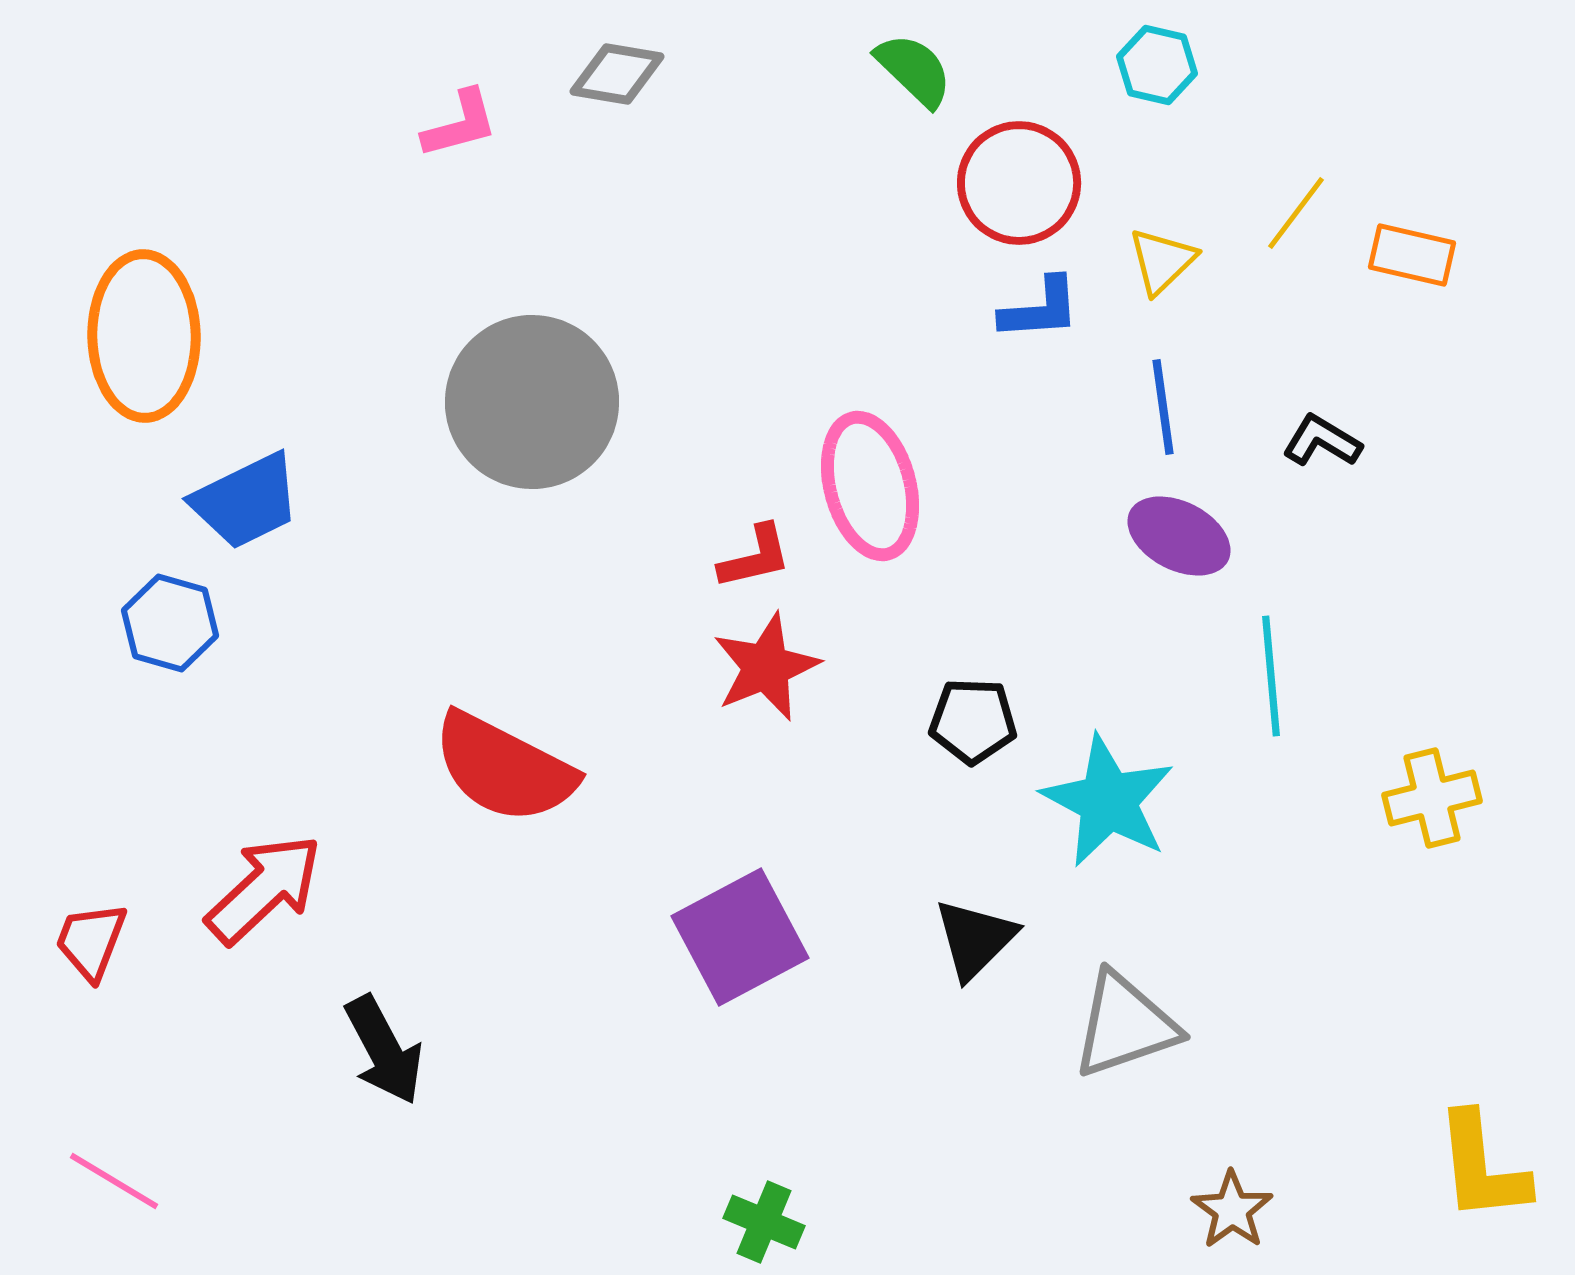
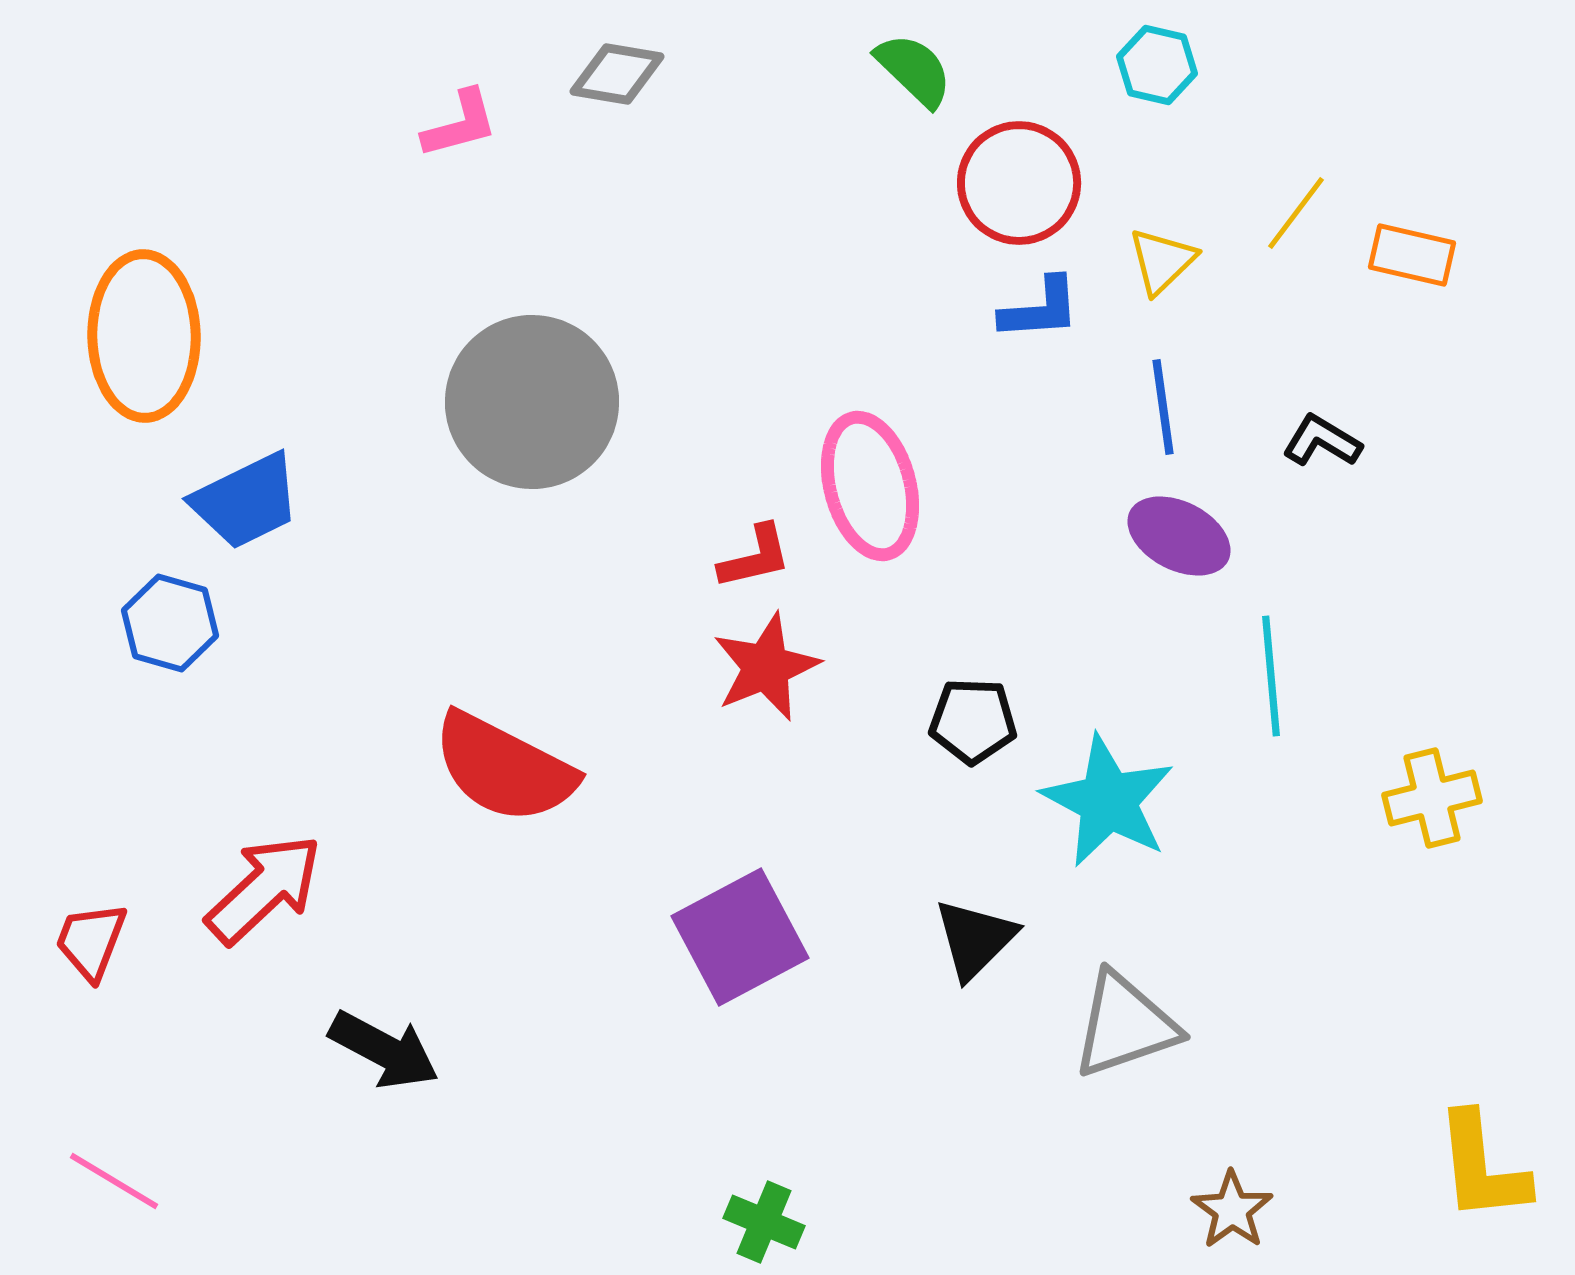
black arrow: rotated 34 degrees counterclockwise
